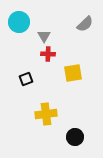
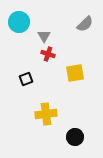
red cross: rotated 16 degrees clockwise
yellow square: moved 2 px right
